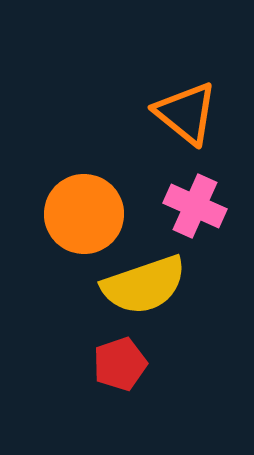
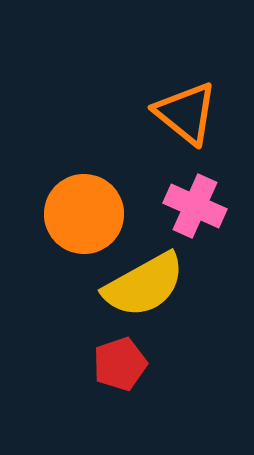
yellow semicircle: rotated 10 degrees counterclockwise
